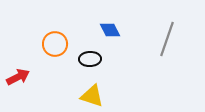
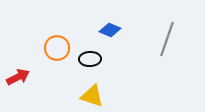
blue diamond: rotated 40 degrees counterclockwise
orange circle: moved 2 px right, 4 px down
